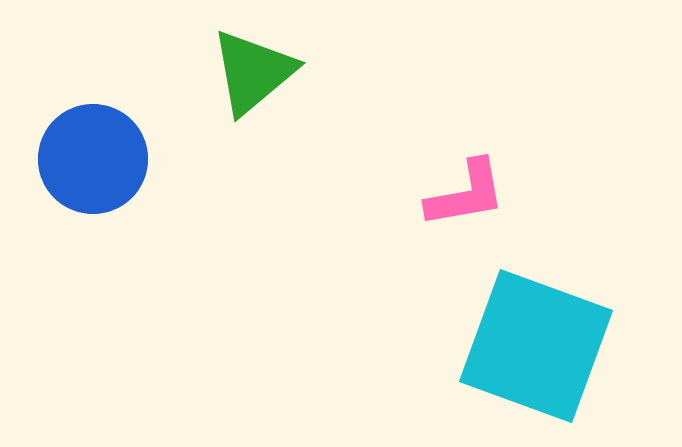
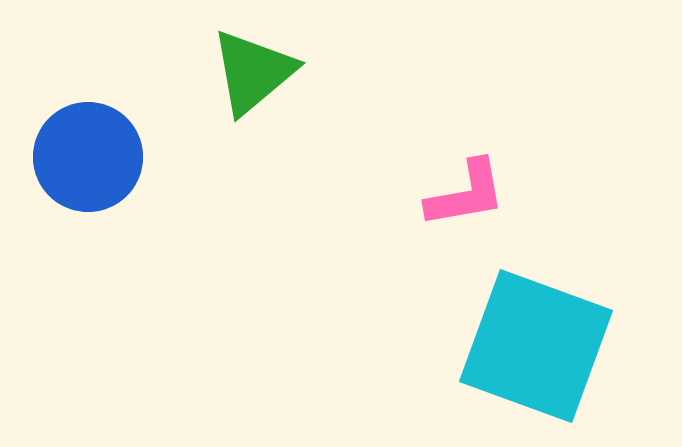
blue circle: moved 5 px left, 2 px up
